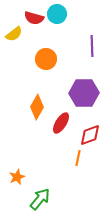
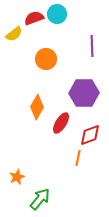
red semicircle: rotated 144 degrees clockwise
